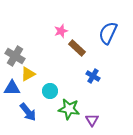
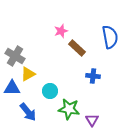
blue semicircle: moved 2 px right, 4 px down; rotated 145 degrees clockwise
blue cross: rotated 24 degrees counterclockwise
